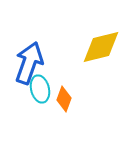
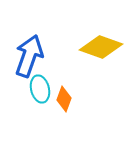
yellow diamond: rotated 33 degrees clockwise
blue arrow: moved 7 px up
